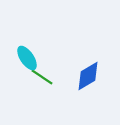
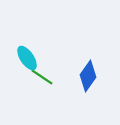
blue diamond: rotated 24 degrees counterclockwise
